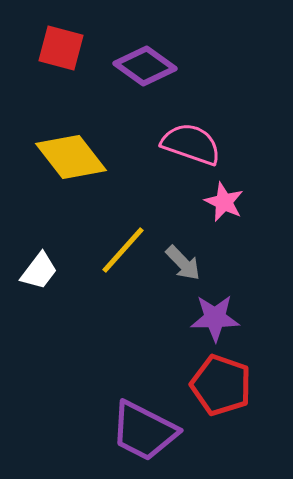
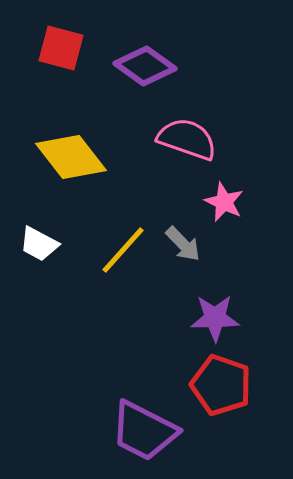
pink semicircle: moved 4 px left, 5 px up
gray arrow: moved 19 px up
white trapezoid: moved 27 px up; rotated 81 degrees clockwise
